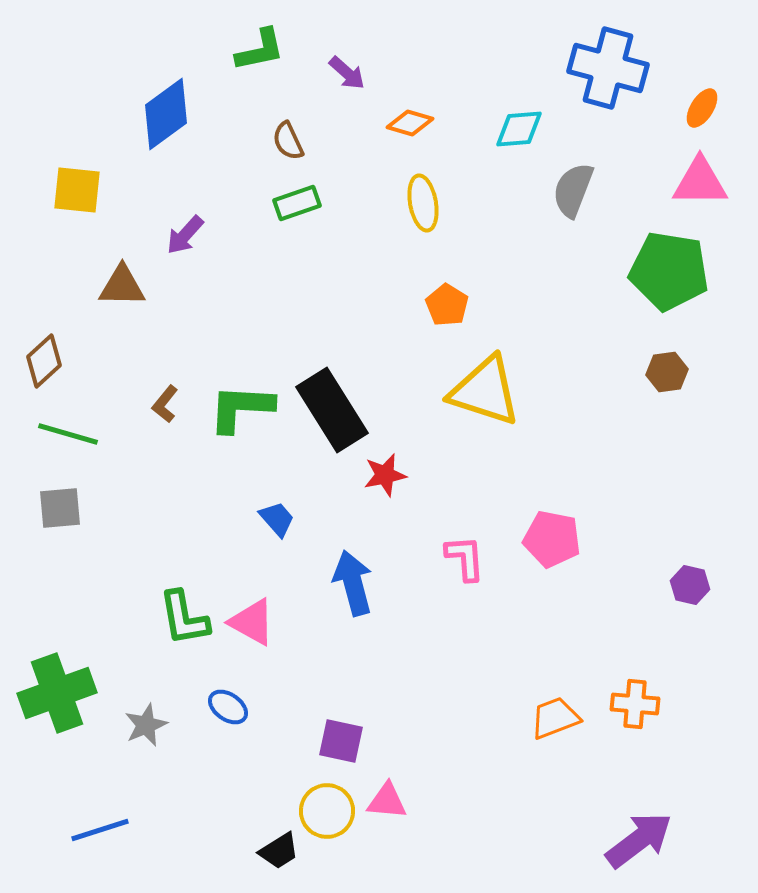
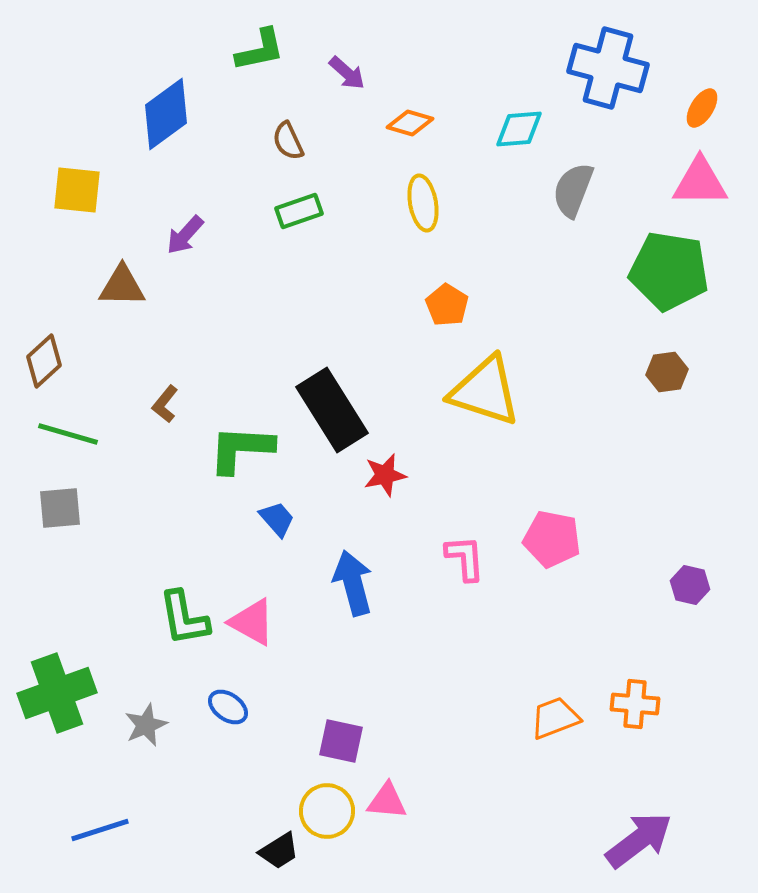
green rectangle at (297, 203): moved 2 px right, 8 px down
green L-shape at (241, 408): moved 41 px down
